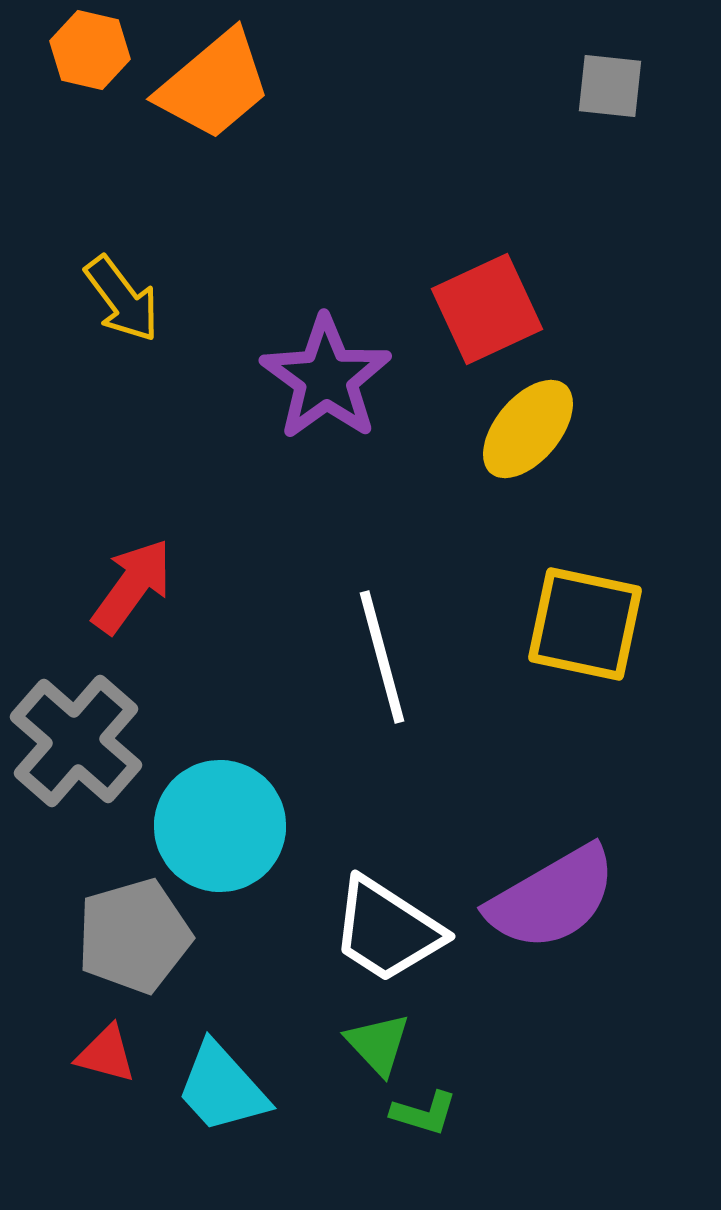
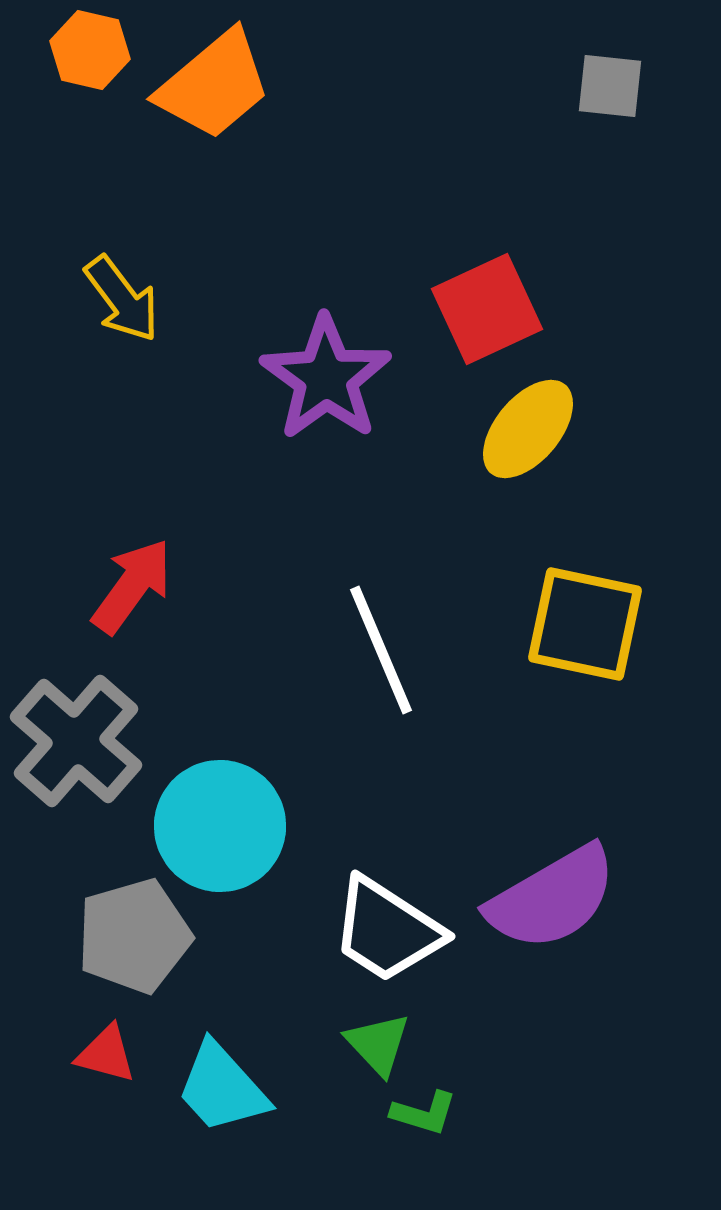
white line: moved 1 px left, 7 px up; rotated 8 degrees counterclockwise
